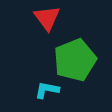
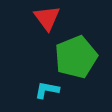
green pentagon: moved 1 px right, 3 px up
